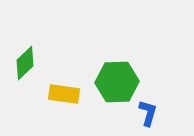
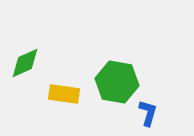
green diamond: rotated 20 degrees clockwise
green hexagon: rotated 12 degrees clockwise
